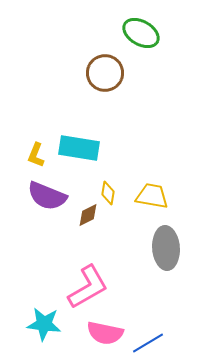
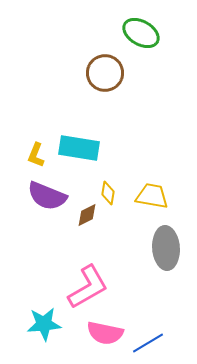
brown diamond: moved 1 px left
cyan star: rotated 12 degrees counterclockwise
